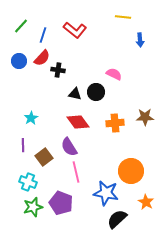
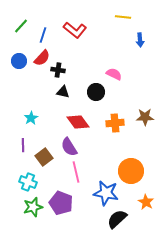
black triangle: moved 12 px left, 2 px up
